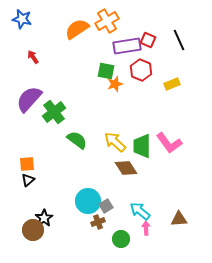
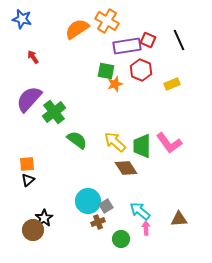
orange cross: rotated 30 degrees counterclockwise
